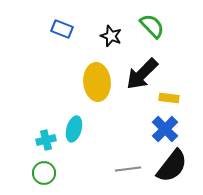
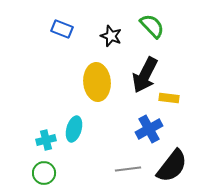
black arrow: moved 3 px right, 1 px down; rotated 18 degrees counterclockwise
blue cross: moved 16 px left; rotated 16 degrees clockwise
